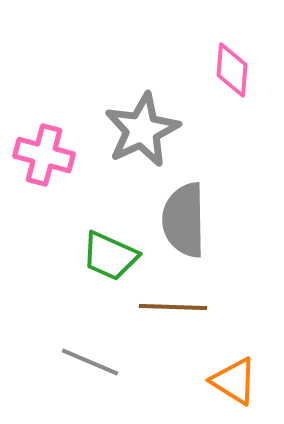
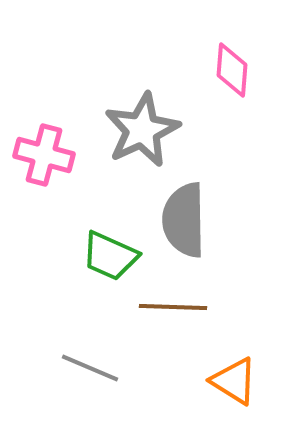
gray line: moved 6 px down
